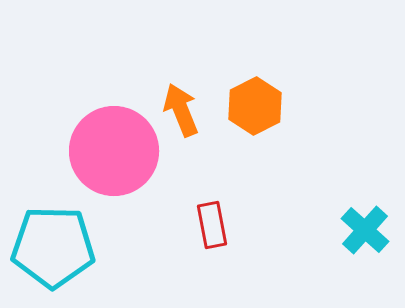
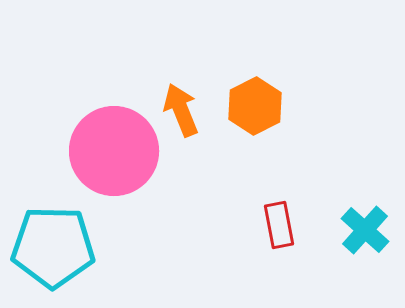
red rectangle: moved 67 px right
